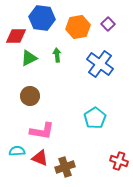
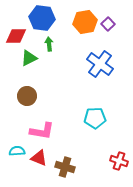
orange hexagon: moved 7 px right, 5 px up
green arrow: moved 8 px left, 11 px up
brown circle: moved 3 px left
cyan pentagon: rotated 30 degrees clockwise
red triangle: moved 1 px left
brown cross: rotated 36 degrees clockwise
